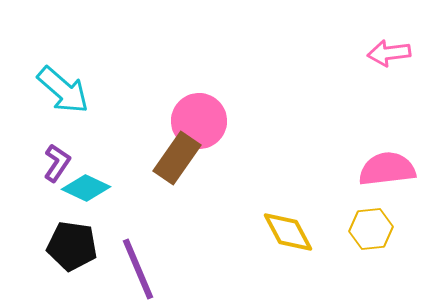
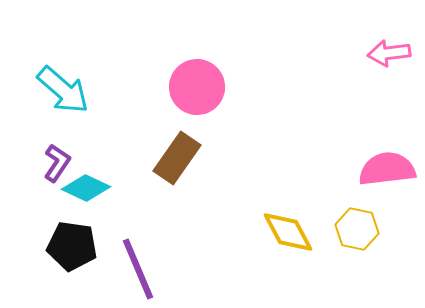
pink circle: moved 2 px left, 34 px up
yellow hexagon: moved 14 px left; rotated 18 degrees clockwise
